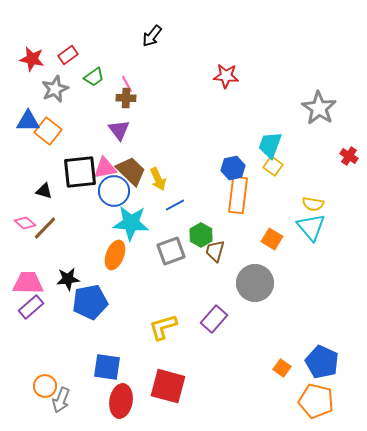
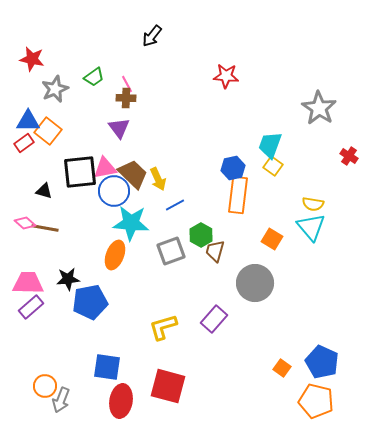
red rectangle at (68, 55): moved 44 px left, 88 px down
purple triangle at (119, 130): moved 2 px up
brown trapezoid at (131, 171): moved 2 px right, 3 px down
brown line at (45, 228): rotated 56 degrees clockwise
